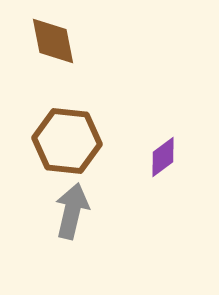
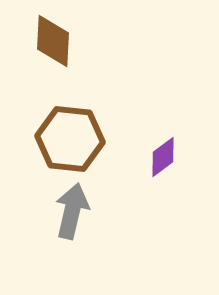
brown diamond: rotated 14 degrees clockwise
brown hexagon: moved 3 px right, 2 px up
